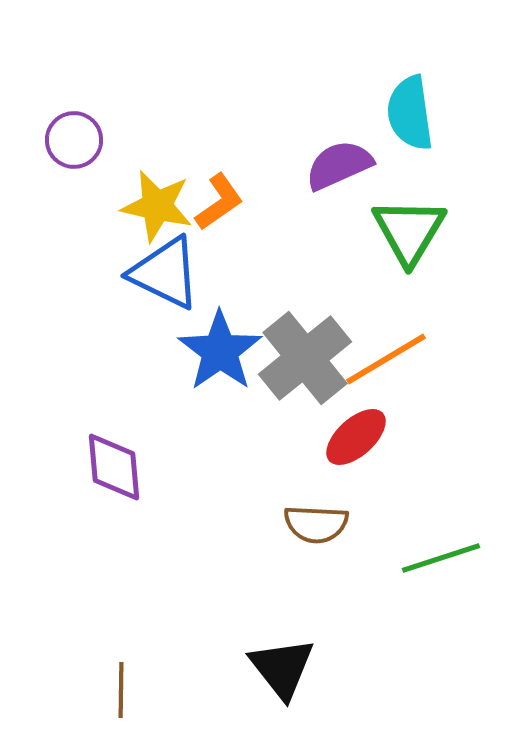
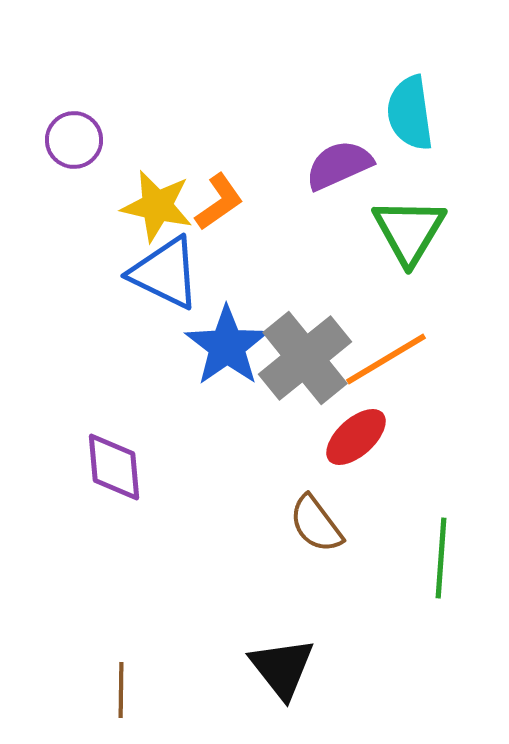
blue star: moved 7 px right, 5 px up
brown semicircle: rotated 50 degrees clockwise
green line: rotated 68 degrees counterclockwise
